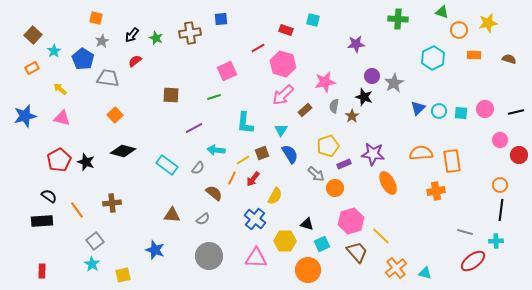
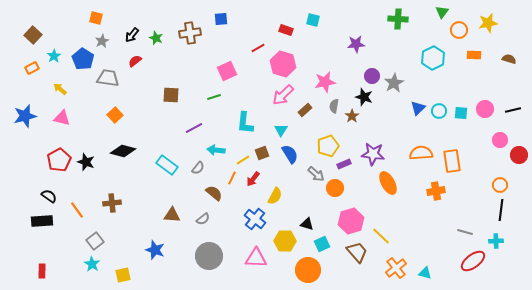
green triangle at (442, 12): rotated 48 degrees clockwise
cyan star at (54, 51): moved 5 px down
black line at (516, 112): moved 3 px left, 2 px up
